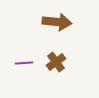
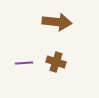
brown cross: rotated 36 degrees counterclockwise
